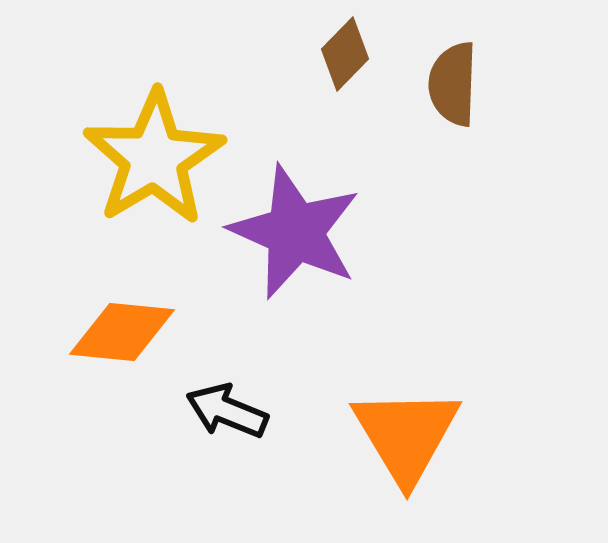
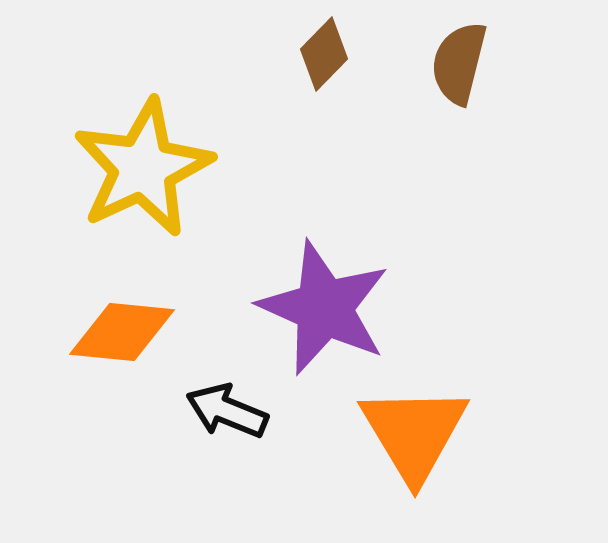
brown diamond: moved 21 px left
brown semicircle: moved 6 px right, 21 px up; rotated 12 degrees clockwise
yellow star: moved 11 px left, 10 px down; rotated 6 degrees clockwise
purple star: moved 29 px right, 76 px down
orange triangle: moved 8 px right, 2 px up
